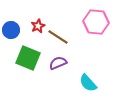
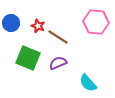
red star: rotated 24 degrees counterclockwise
blue circle: moved 7 px up
